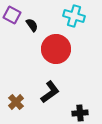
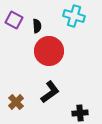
purple square: moved 2 px right, 5 px down
black semicircle: moved 5 px right, 1 px down; rotated 32 degrees clockwise
red circle: moved 7 px left, 2 px down
